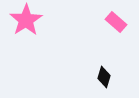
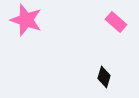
pink star: rotated 20 degrees counterclockwise
